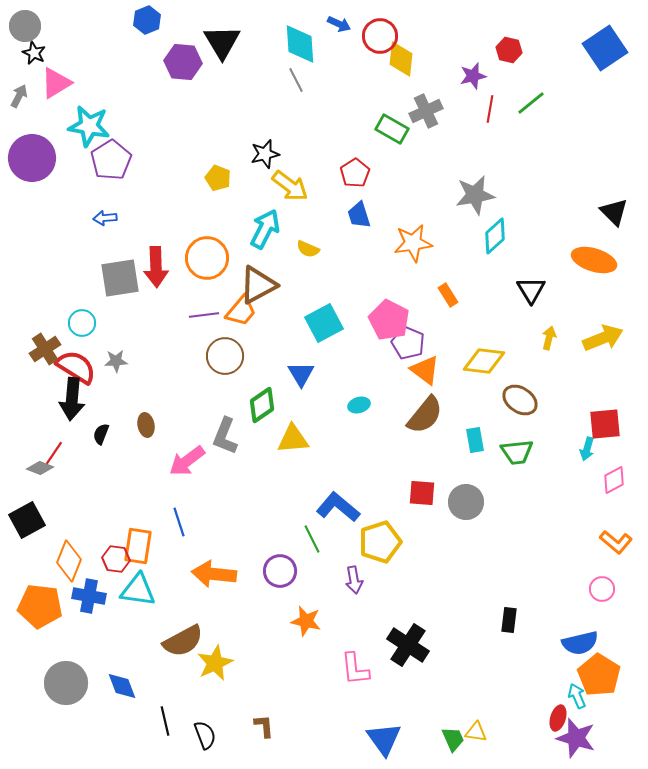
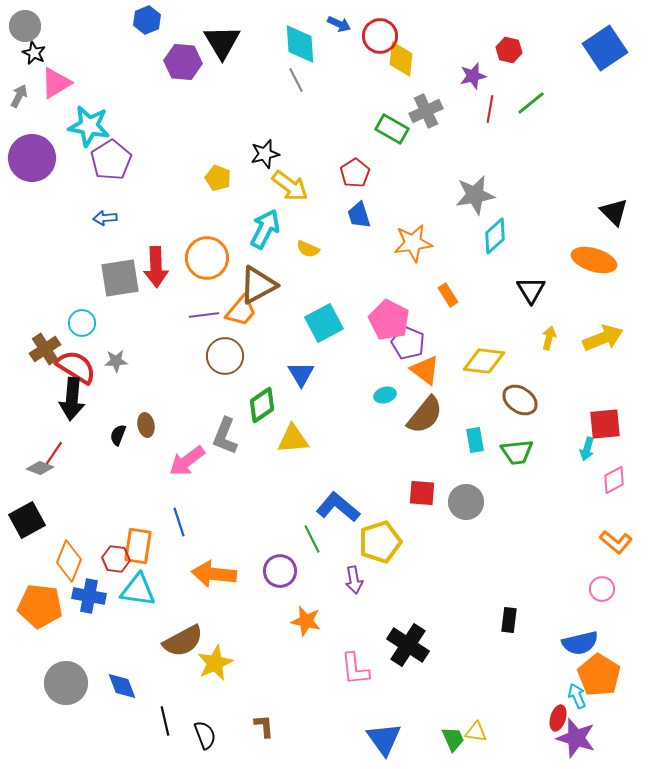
cyan ellipse at (359, 405): moved 26 px right, 10 px up
black semicircle at (101, 434): moved 17 px right, 1 px down
